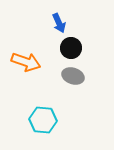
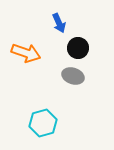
black circle: moved 7 px right
orange arrow: moved 9 px up
cyan hexagon: moved 3 px down; rotated 20 degrees counterclockwise
